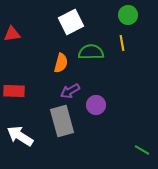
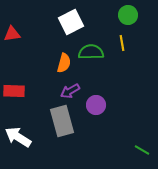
orange semicircle: moved 3 px right
white arrow: moved 2 px left, 1 px down
